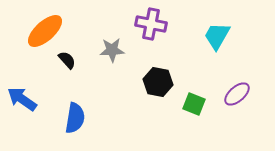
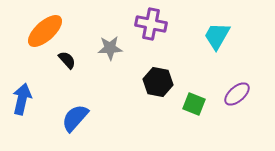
gray star: moved 2 px left, 2 px up
blue arrow: rotated 68 degrees clockwise
blue semicircle: rotated 148 degrees counterclockwise
